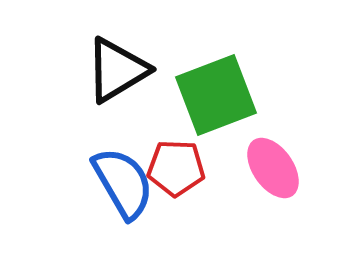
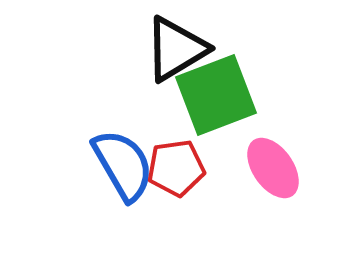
black triangle: moved 59 px right, 21 px up
red pentagon: rotated 10 degrees counterclockwise
blue semicircle: moved 18 px up
